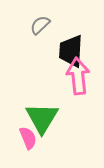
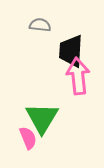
gray semicircle: rotated 50 degrees clockwise
